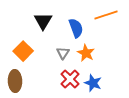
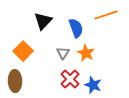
black triangle: rotated 12 degrees clockwise
blue star: moved 2 px down
